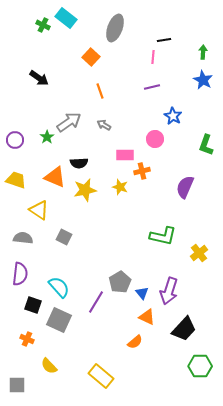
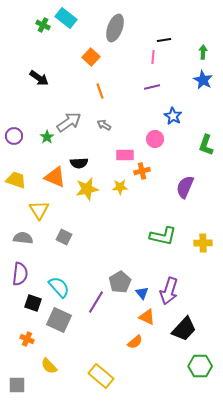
purple circle at (15, 140): moved 1 px left, 4 px up
yellow star at (120, 187): rotated 21 degrees counterclockwise
yellow star at (85, 190): moved 2 px right, 1 px up
yellow triangle at (39, 210): rotated 25 degrees clockwise
yellow cross at (199, 253): moved 4 px right, 10 px up; rotated 36 degrees clockwise
black square at (33, 305): moved 2 px up
